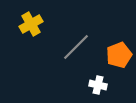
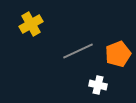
gray line: moved 2 px right, 4 px down; rotated 20 degrees clockwise
orange pentagon: moved 1 px left, 1 px up
